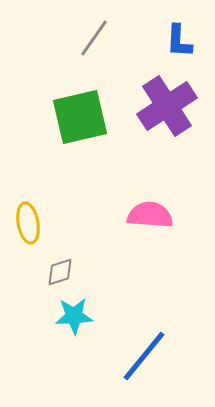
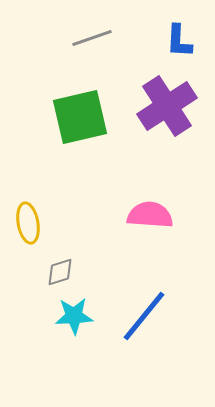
gray line: moved 2 px left; rotated 36 degrees clockwise
blue line: moved 40 px up
